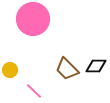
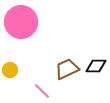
pink circle: moved 12 px left, 3 px down
brown trapezoid: rotated 110 degrees clockwise
pink line: moved 8 px right
